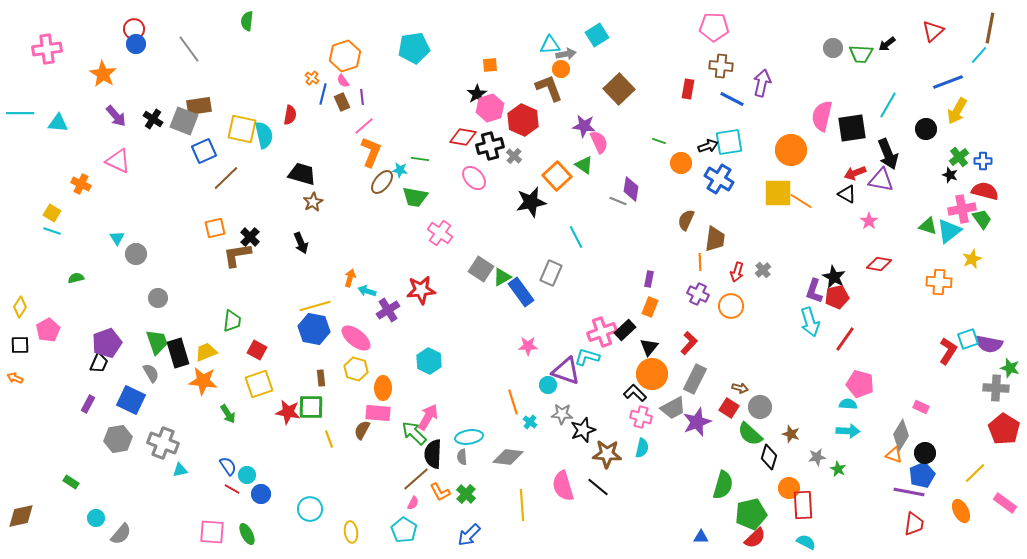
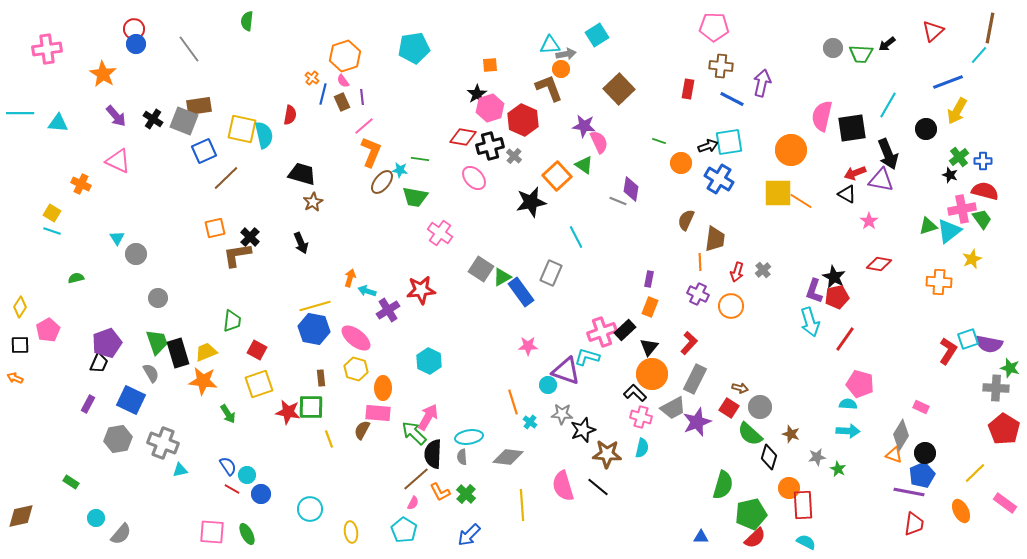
green triangle at (928, 226): rotated 36 degrees counterclockwise
